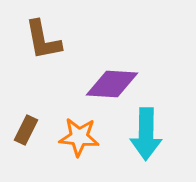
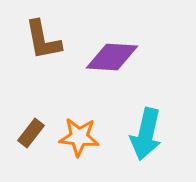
purple diamond: moved 27 px up
brown rectangle: moved 5 px right, 3 px down; rotated 12 degrees clockwise
cyan arrow: rotated 12 degrees clockwise
